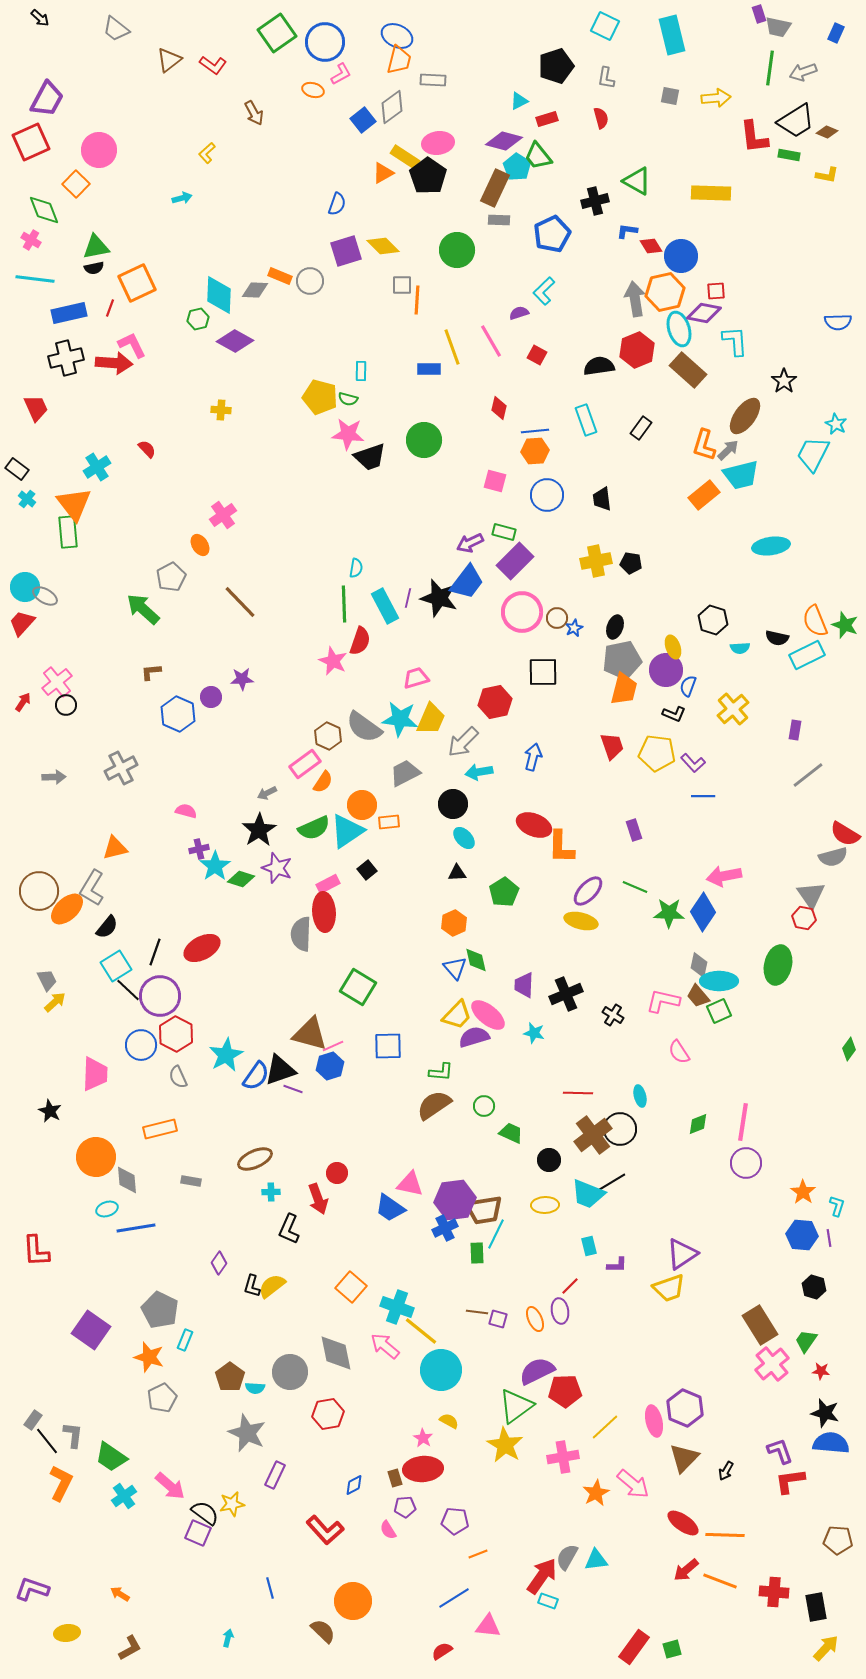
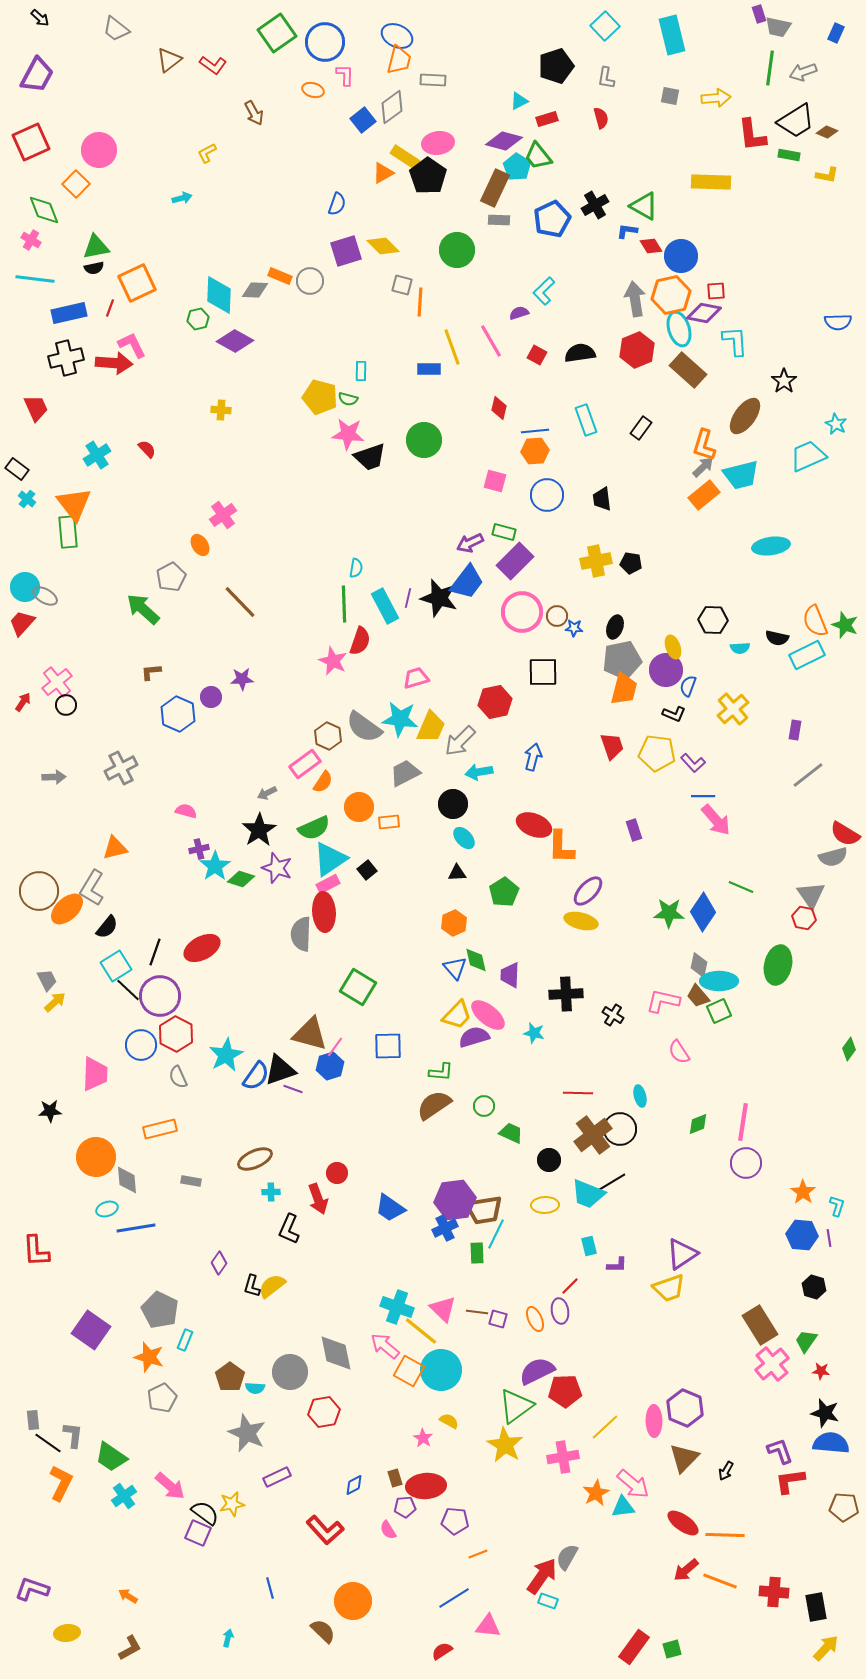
cyan square at (605, 26): rotated 20 degrees clockwise
pink L-shape at (341, 74): moved 4 px right, 1 px down; rotated 60 degrees counterclockwise
purple trapezoid at (47, 99): moved 10 px left, 24 px up
red L-shape at (754, 137): moved 2 px left, 2 px up
yellow L-shape at (207, 153): rotated 15 degrees clockwise
green triangle at (637, 181): moved 7 px right, 25 px down
yellow rectangle at (711, 193): moved 11 px up
black cross at (595, 201): moved 4 px down; rotated 16 degrees counterclockwise
blue pentagon at (552, 234): moved 15 px up
gray square at (402, 285): rotated 15 degrees clockwise
orange hexagon at (665, 292): moved 6 px right, 3 px down
orange line at (417, 300): moved 3 px right, 2 px down
black semicircle at (599, 366): moved 19 px left, 13 px up
gray arrow at (728, 450): moved 25 px left, 17 px down
cyan trapezoid at (813, 454): moved 5 px left, 2 px down; rotated 39 degrees clockwise
cyan cross at (97, 467): moved 12 px up
brown circle at (557, 618): moved 2 px up
black hexagon at (713, 620): rotated 16 degrees counterclockwise
blue star at (574, 628): rotated 30 degrees clockwise
yellow trapezoid at (431, 719): moved 8 px down
gray arrow at (463, 742): moved 3 px left, 1 px up
orange circle at (362, 805): moved 3 px left, 2 px down
cyan triangle at (347, 831): moved 17 px left, 28 px down
pink arrow at (724, 876): moved 8 px left, 56 px up; rotated 120 degrees counterclockwise
green line at (635, 887): moved 106 px right
purple trapezoid at (524, 985): moved 14 px left, 10 px up
black cross at (566, 994): rotated 20 degrees clockwise
pink line at (333, 1046): moved 2 px right, 1 px down; rotated 30 degrees counterclockwise
black star at (50, 1111): rotated 30 degrees counterclockwise
pink triangle at (410, 1184): moved 33 px right, 125 px down; rotated 32 degrees clockwise
orange square at (351, 1287): moved 58 px right, 84 px down; rotated 12 degrees counterclockwise
red hexagon at (328, 1414): moved 4 px left, 2 px up
gray rectangle at (33, 1420): rotated 42 degrees counterclockwise
pink ellipse at (654, 1421): rotated 12 degrees clockwise
black line at (47, 1441): moved 1 px right, 2 px down; rotated 16 degrees counterclockwise
red ellipse at (423, 1469): moved 3 px right, 17 px down
purple rectangle at (275, 1475): moved 2 px right, 2 px down; rotated 40 degrees clockwise
brown pentagon at (838, 1540): moved 6 px right, 33 px up
cyan triangle at (596, 1560): moved 27 px right, 53 px up
orange arrow at (120, 1594): moved 8 px right, 2 px down
